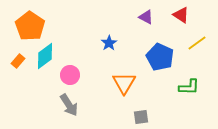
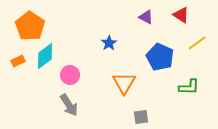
orange rectangle: rotated 24 degrees clockwise
